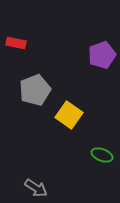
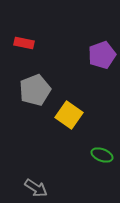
red rectangle: moved 8 px right
